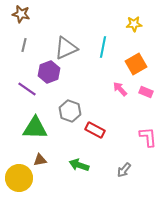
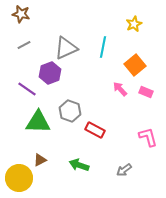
yellow star: rotated 21 degrees counterclockwise
gray line: rotated 48 degrees clockwise
orange square: moved 1 px left, 1 px down; rotated 10 degrees counterclockwise
purple hexagon: moved 1 px right, 1 px down
green triangle: moved 3 px right, 6 px up
pink L-shape: rotated 10 degrees counterclockwise
brown triangle: rotated 16 degrees counterclockwise
gray arrow: rotated 14 degrees clockwise
